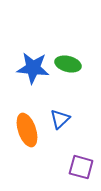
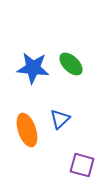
green ellipse: moved 3 px right; rotated 30 degrees clockwise
purple square: moved 1 px right, 2 px up
